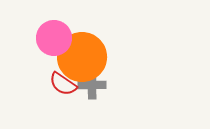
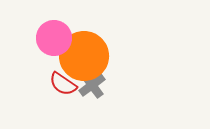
orange circle: moved 2 px right, 1 px up
gray cross: rotated 36 degrees counterclockwise
